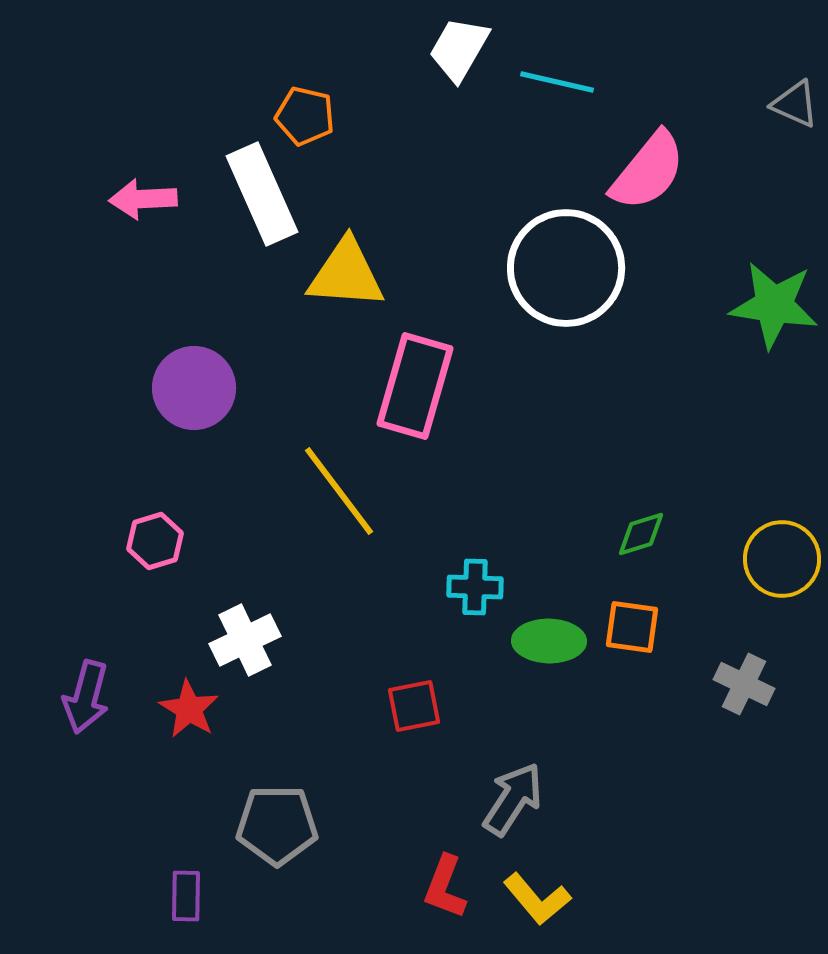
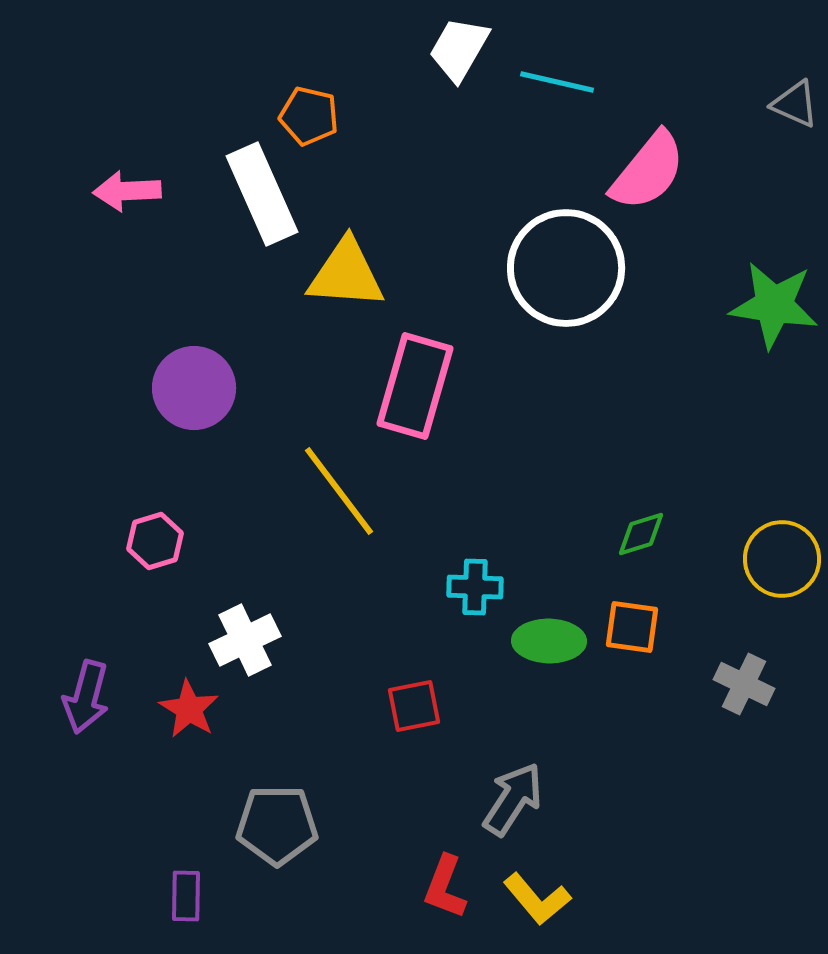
orange pentagon: moved 4 px right
pink arrow: moved 16 px left, 8 px up
